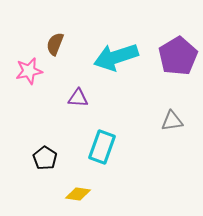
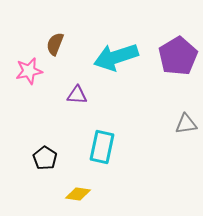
purple triangle: moved 1 px left, 3 px up
gray triangle: moved 14 px right, 3 px down
cyan rectangle: rotated 8 degrees counterclockwise
